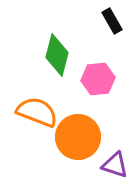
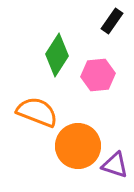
black rectangle: rotated 65 degrees clockwise
green diamond: rotated 18 degrees clockwise
pink hexagon: moved 4 px up
orange circle: moved 9 px down
